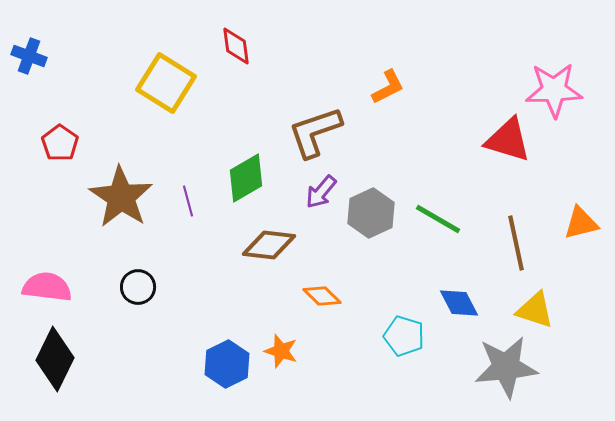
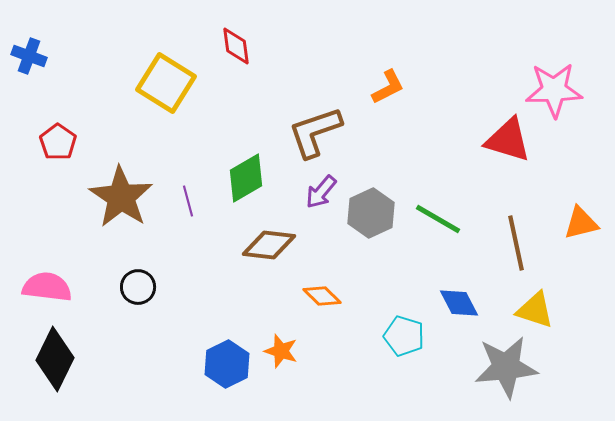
red pentagon: moved 2 px left, 1 px up
